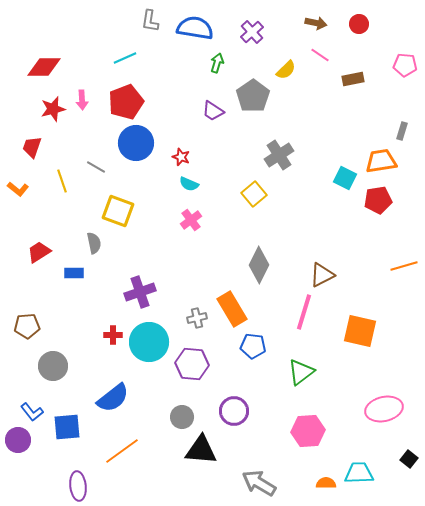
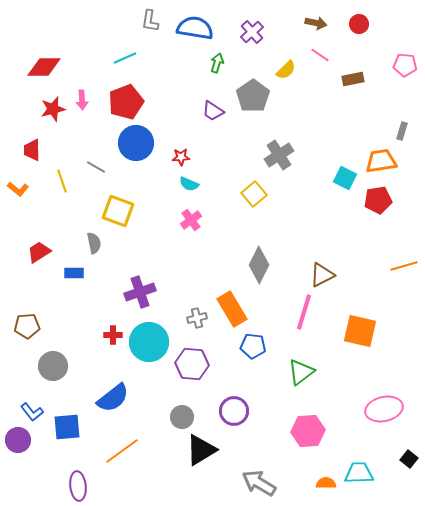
red trapezoid at (32, 147): moved 3 px down; rotated 20 degrees counterclockwise
red star at (181, 157): rotated 24 degrees counterclockwise
black triangle at (201, 450): rotated 36 degrees counterclockwise
